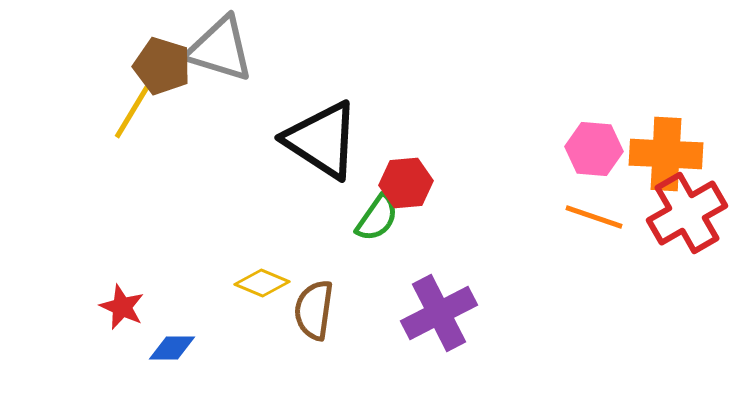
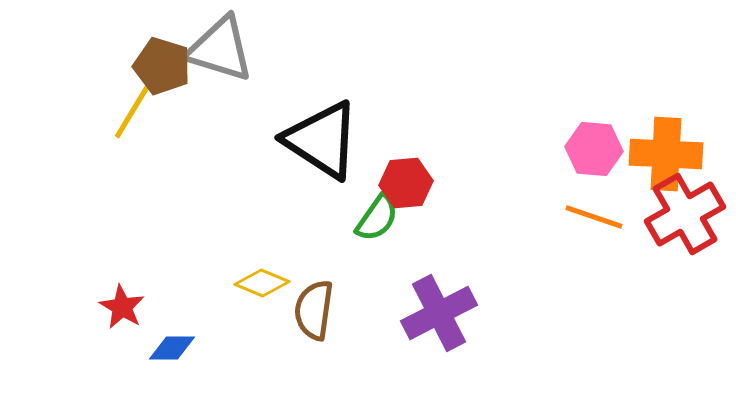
red cross: moved 2 px left, 1 px down
red star: rotated 6 degrees clockwise
